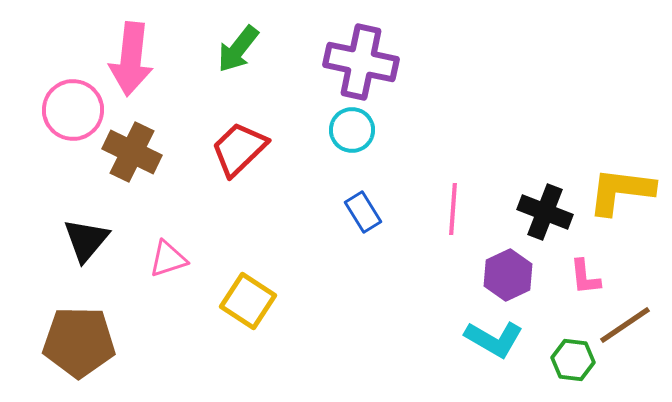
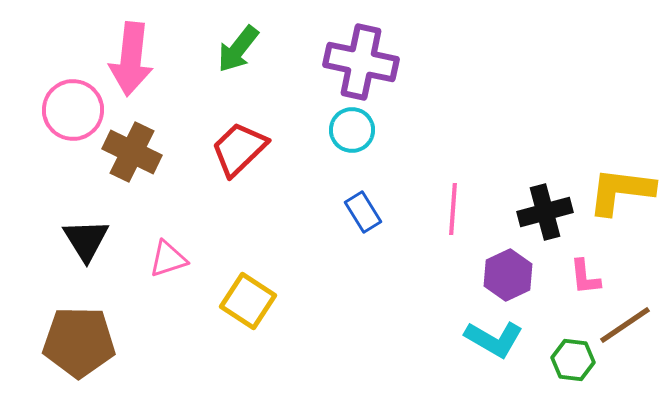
black cross: rotated 36 degrees counterclockwise
black triangle: rotated 12 degrees counterclockwise
